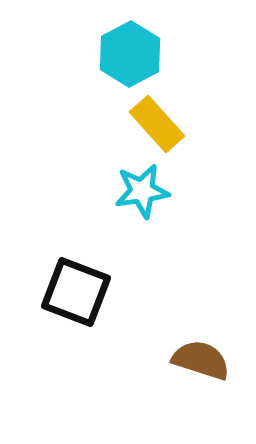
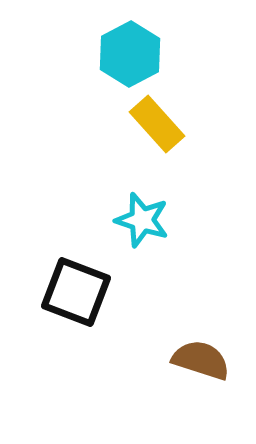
cyan star: moved 29 px down; rotated 26 degrees clockwise
